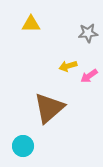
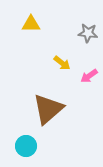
gray star: rotated 12 degrees clockwise
yellow arrow: moved 6 px left, 3 px up; rotated 126 degrees counterclockwise
brown triangle: moved 1 px left, 1 px down
cyan circle: moved 3 px right
